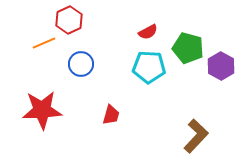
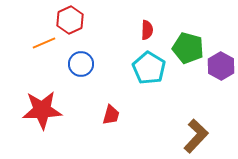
red hexagon: moved 1 px right
red semicircle: moved 1 px left, 2 px up; rotated 60 degrees counterclockwise
cyan pentagon: moved 1 px down; rotated 28 degrees clockwise
